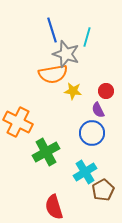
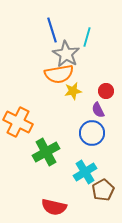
gray star: rotated 12 degrees clockwise
orange semicircle: moved 6 px right
yellow star: rotated 18 degrees counterclockwise
red semicircle: rotated 60 degrees counterclockwise
